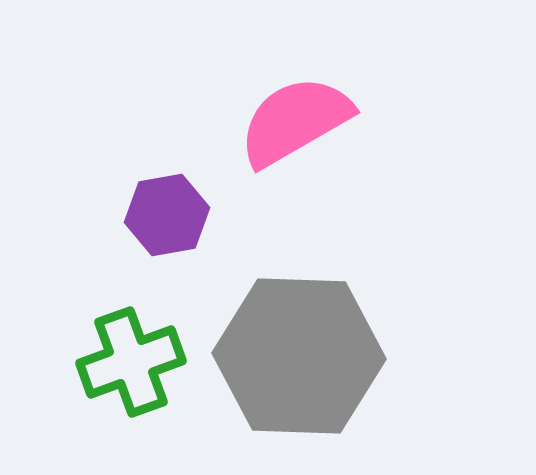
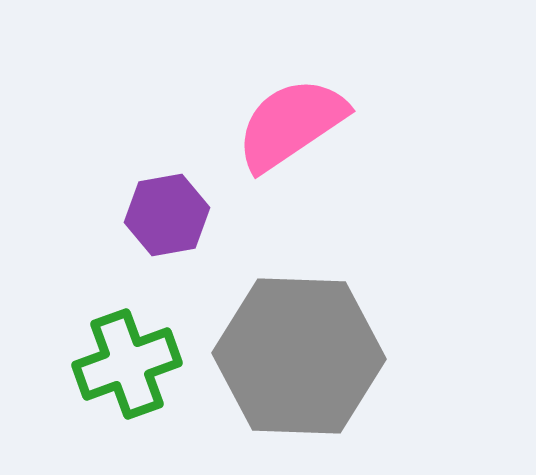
pink semicircle: moved 4 px left, 3 px down; rotated 4 degrees counterclockwise
green cross: moved 4 px left, 2 px down
